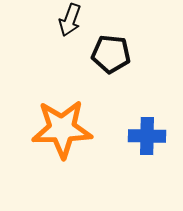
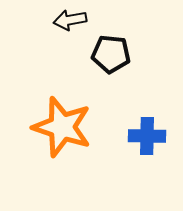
black arrow: rotated 60 degrees clockwise
orange star: moved 2 px up; rotated 20 degrees clockwise
